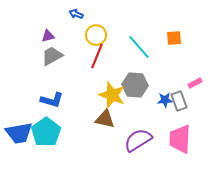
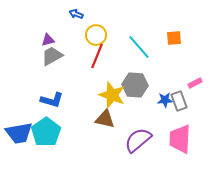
purple triangle: moved 4 px down
purple semicircle: rotated 8 degrees counterclockwise
